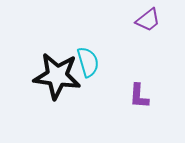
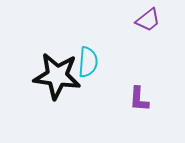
cyan semicircle: rotated 20 degrees clockwise
purple L-shape: moved 3 px down
